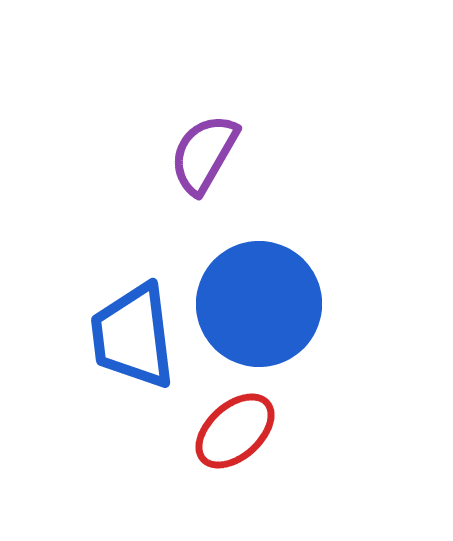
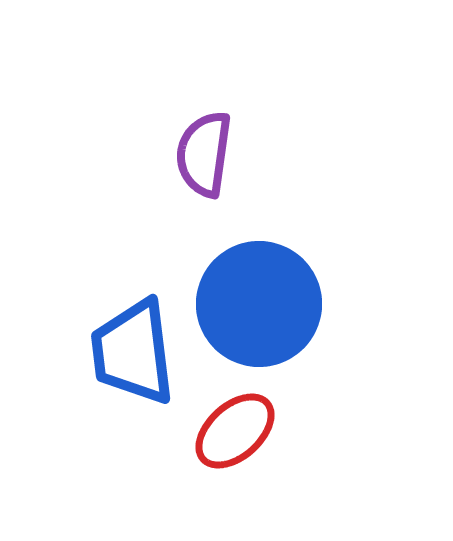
purple semicircle: rotated 22 degrees counterclockwise
blue trapezoid: moved 16 px down
